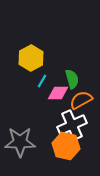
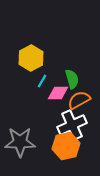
orange semicircle: moved 2 px left
orange hexagon: rotated 24 degrees counterclockwise
